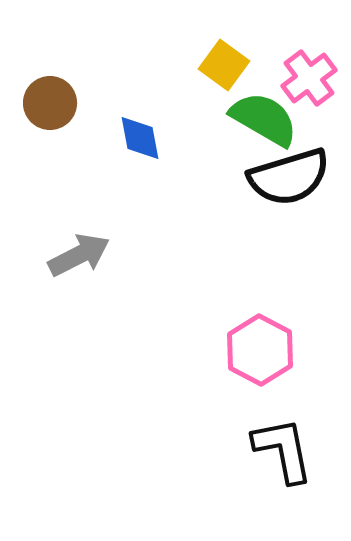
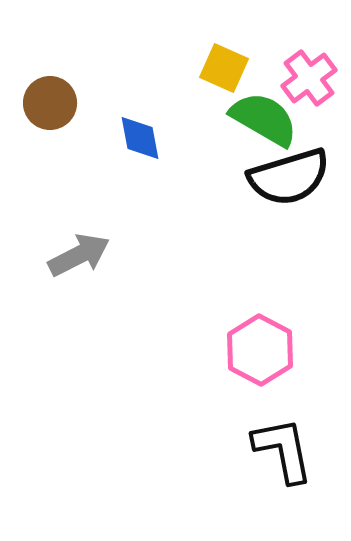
yellow square: moved 3 px down; rotated 12 degrees counterclockwise
